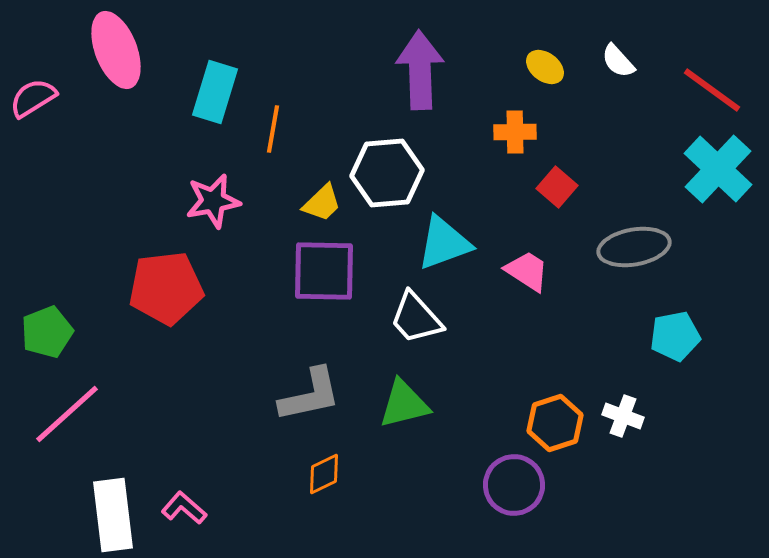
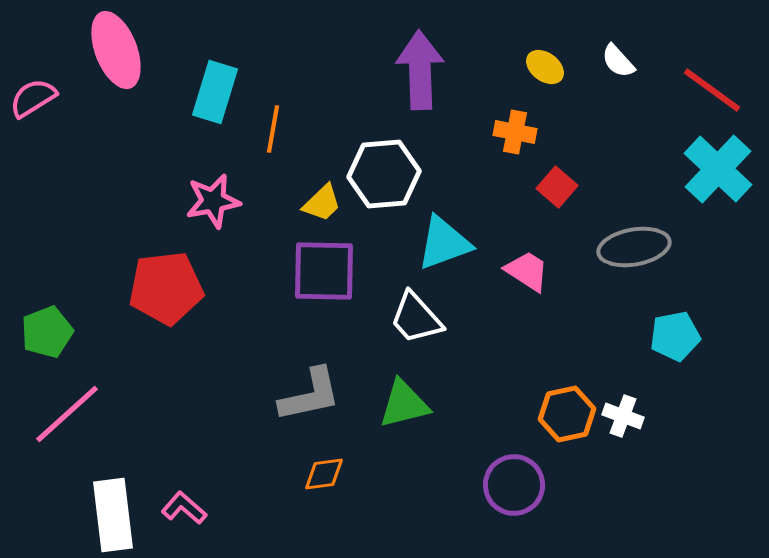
orange cross: rotated 12 degrees clockwise
white hexagon: moved 3 px left, 1 px down
orange hexagon: moved 12 px right, 9 px up; rotated 6 degrees clockwise
orange diamond: rotated 18 degrees clockwise
